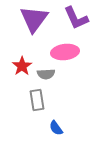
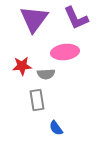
red star: rotated 30 degrees clockwise
